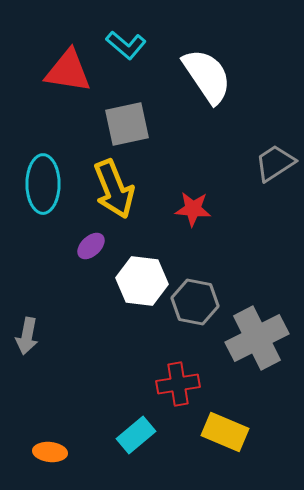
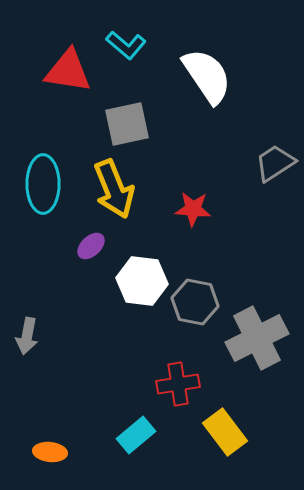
yellow rectangle: rotated 30 degrees clockwise
